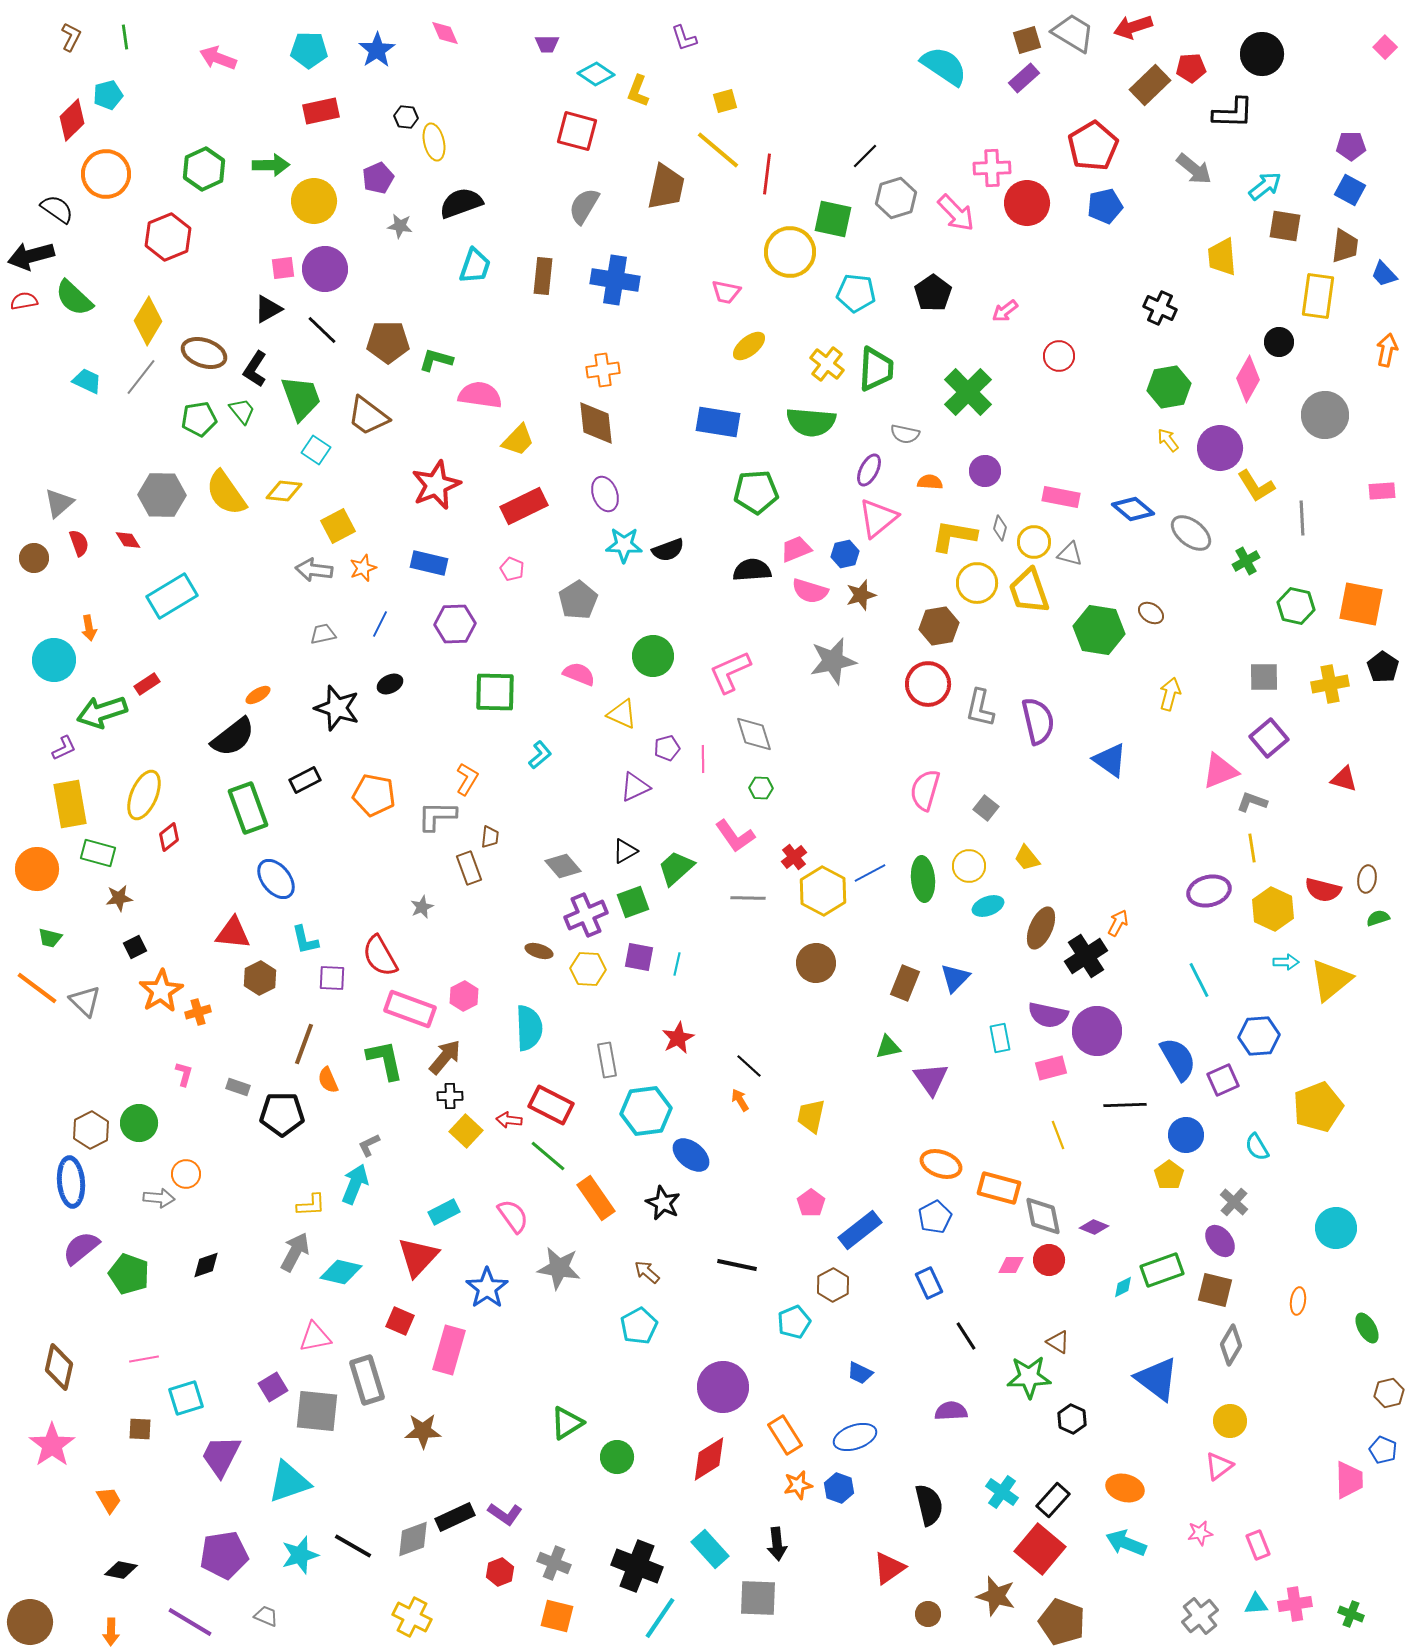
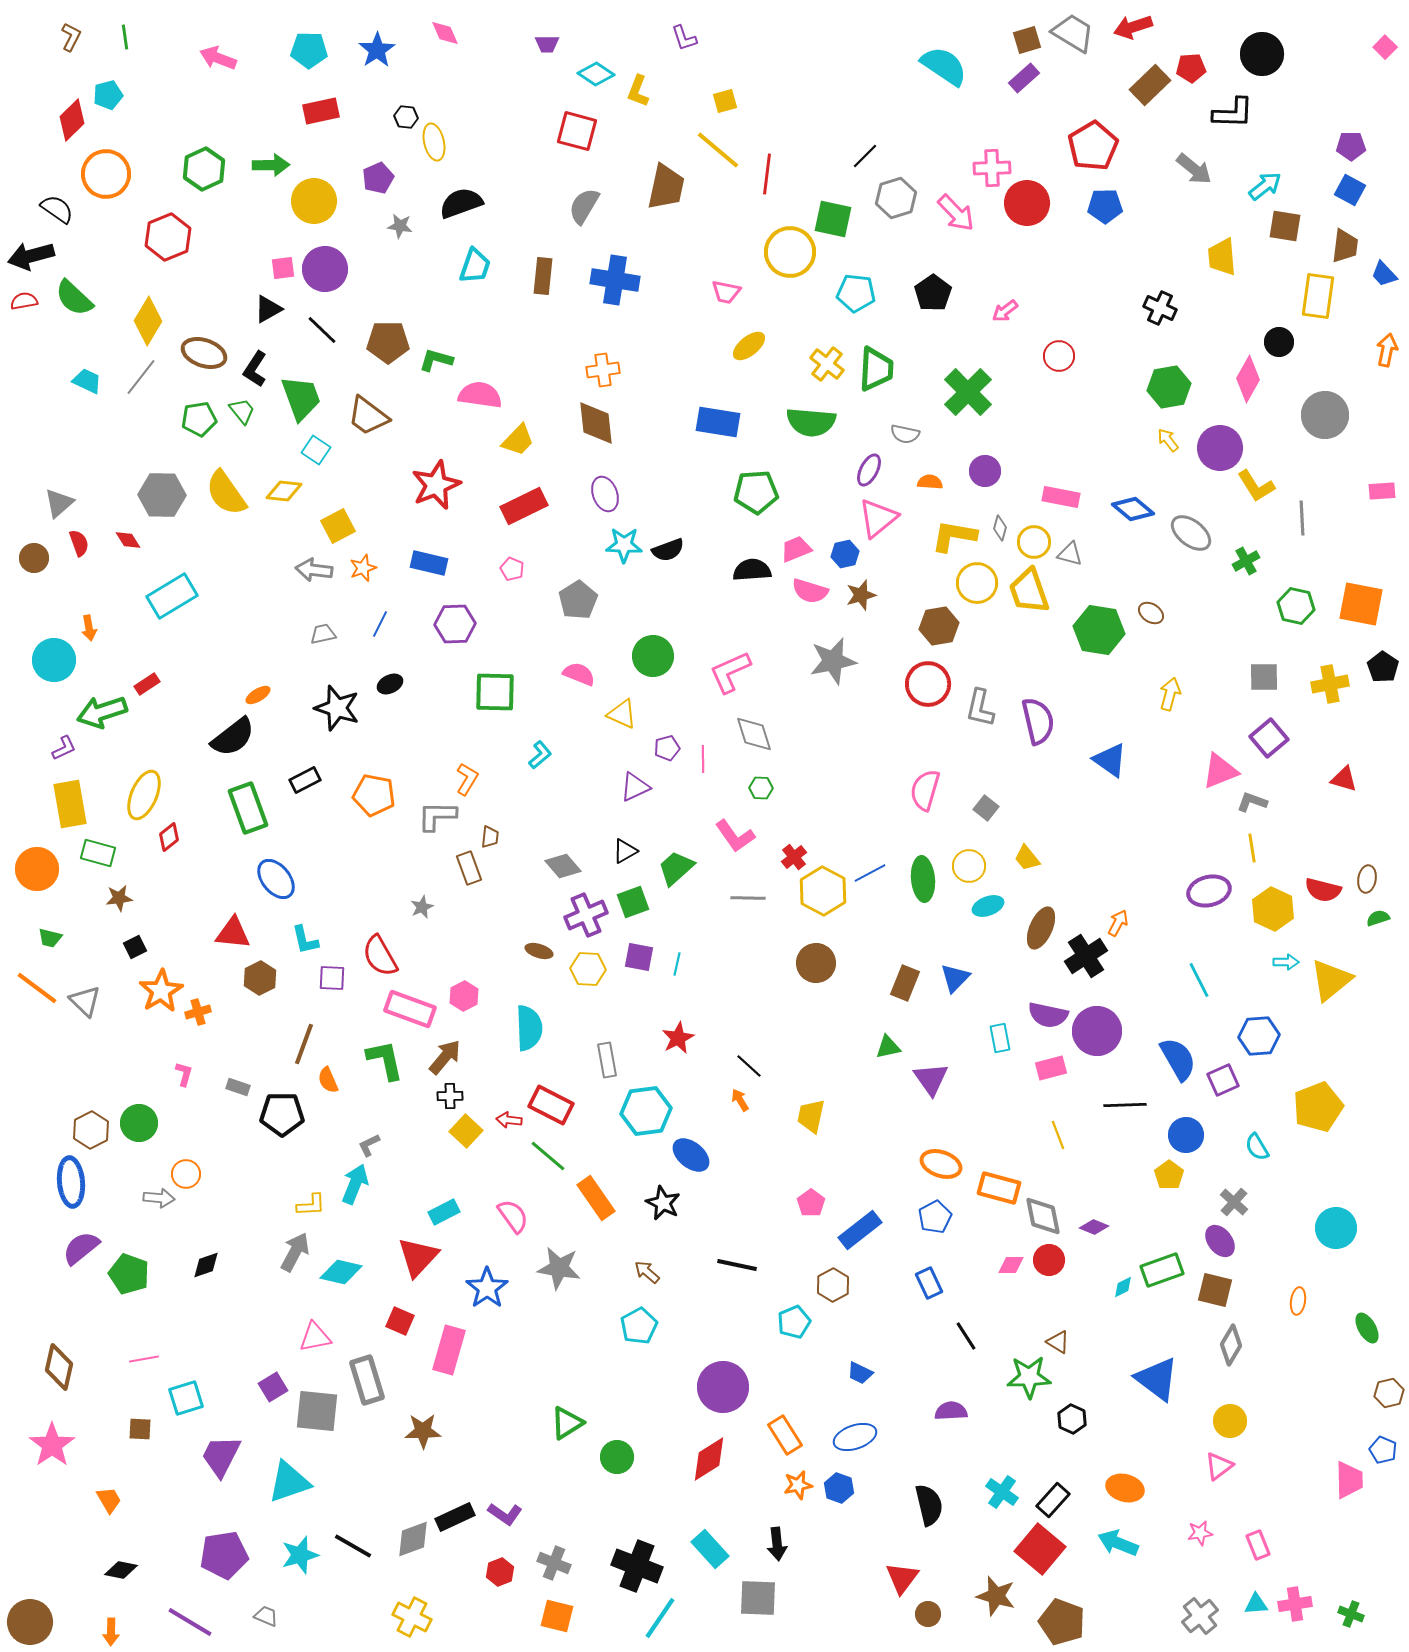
blue pentagon at (1105, 206): rotated 12 degrees clockwise
cyan arrow at (1126, 1543): moved 8 px left
red triangle at (889, 1568): moved 13 px right, 10 px down; rotated 18 degrees counterclockwise
